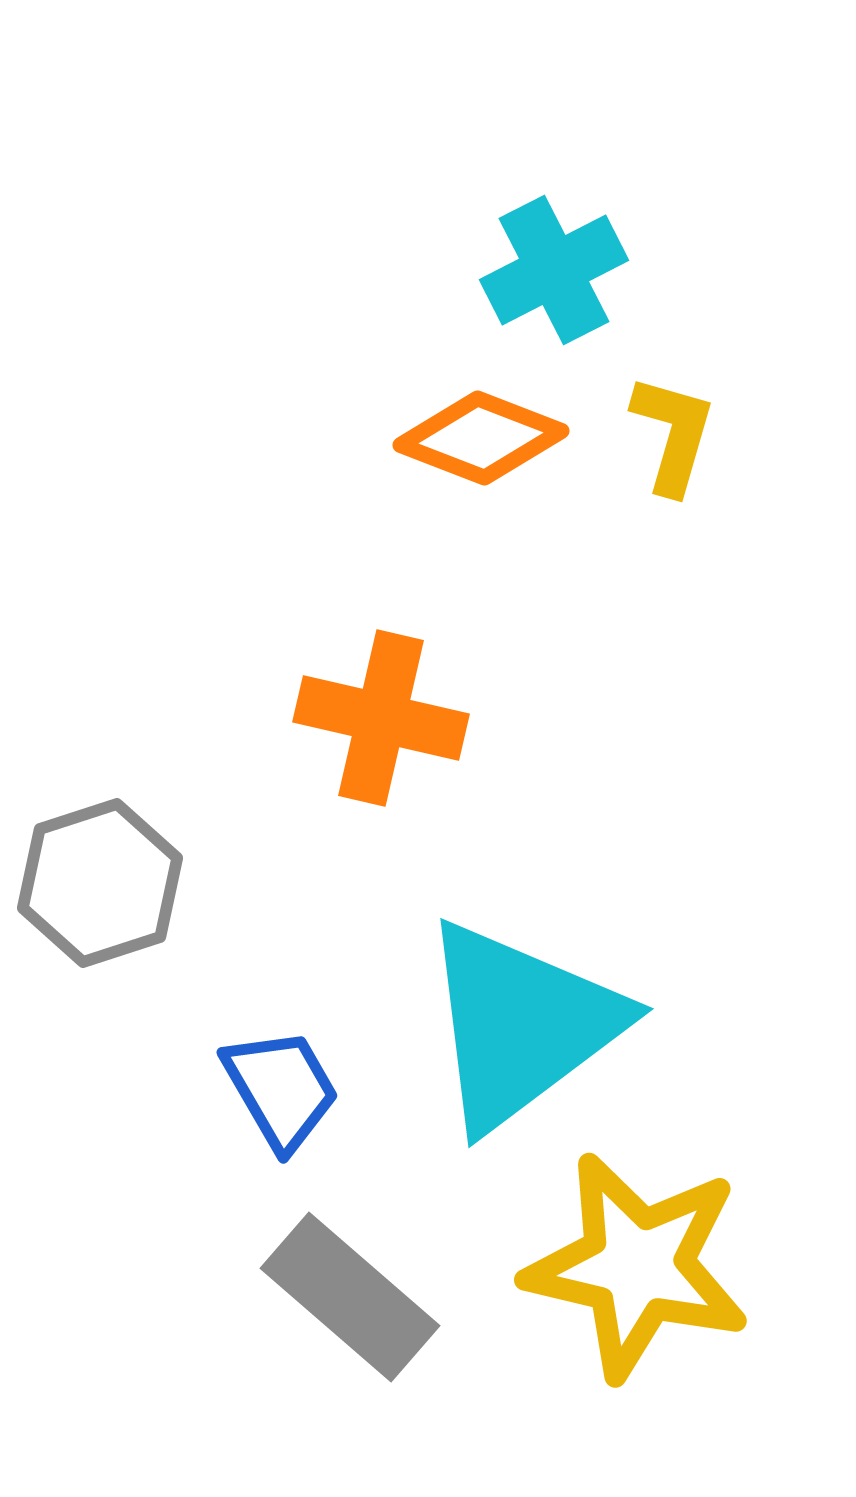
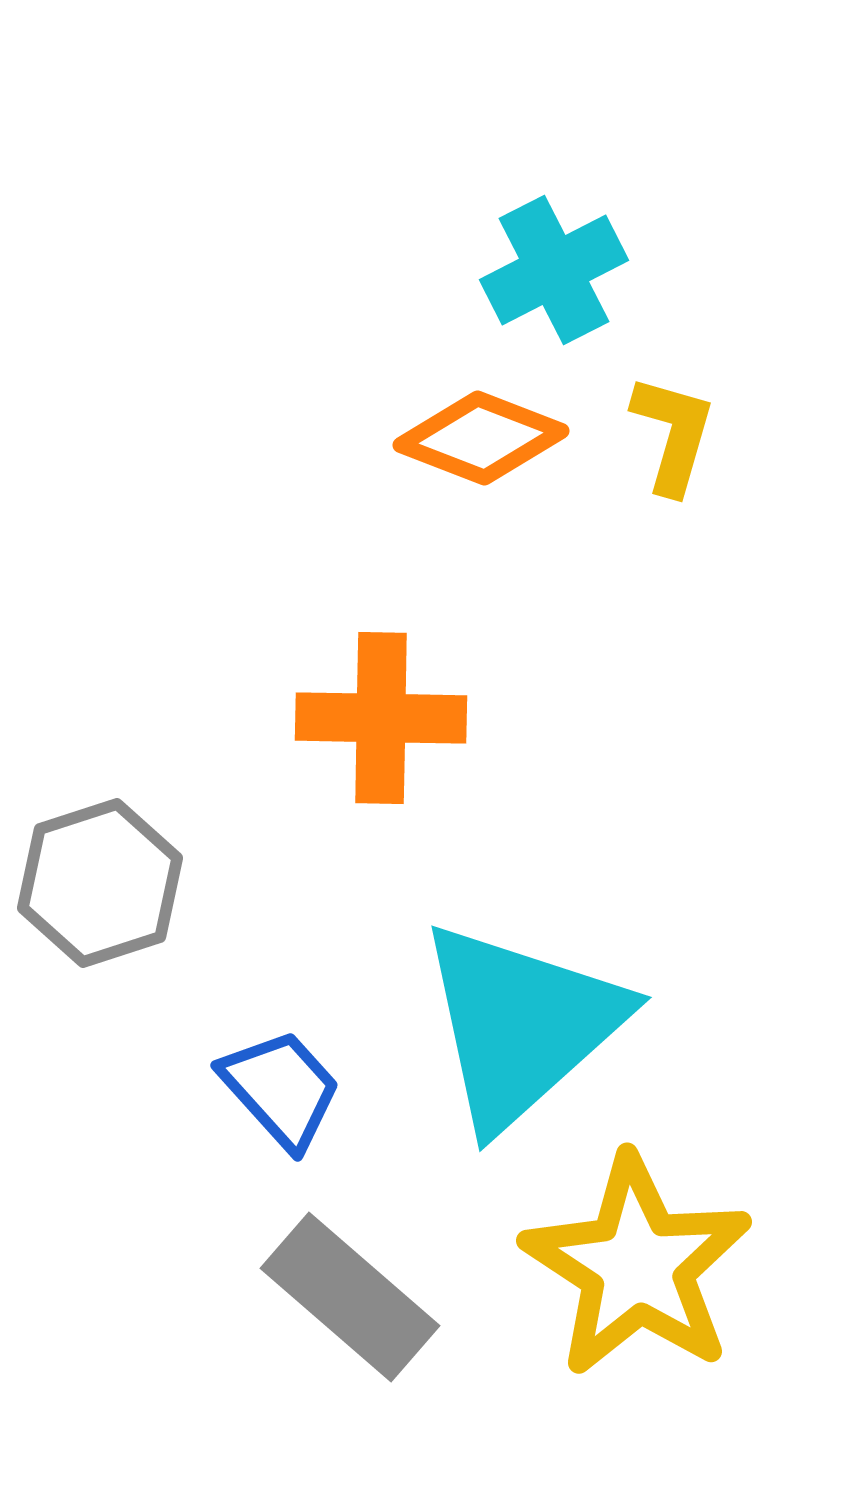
orange cross: rotated 12 degrees counterclockwise
cyan triangle: rotated 5 degrees counterclockwise
blue trapezoid: rotated 12 degrees counterclockwise
yellow star: rotated 20 degrees clockwise
